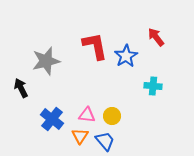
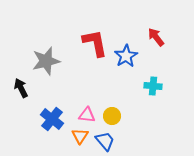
red L-shape: moved 3 px up
